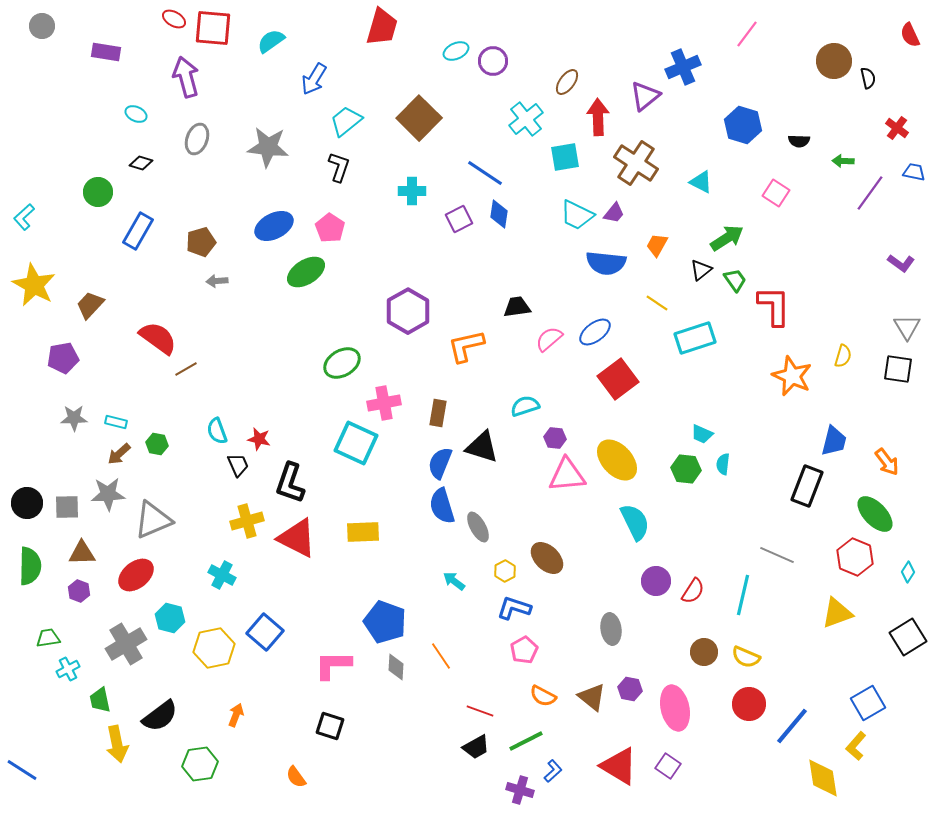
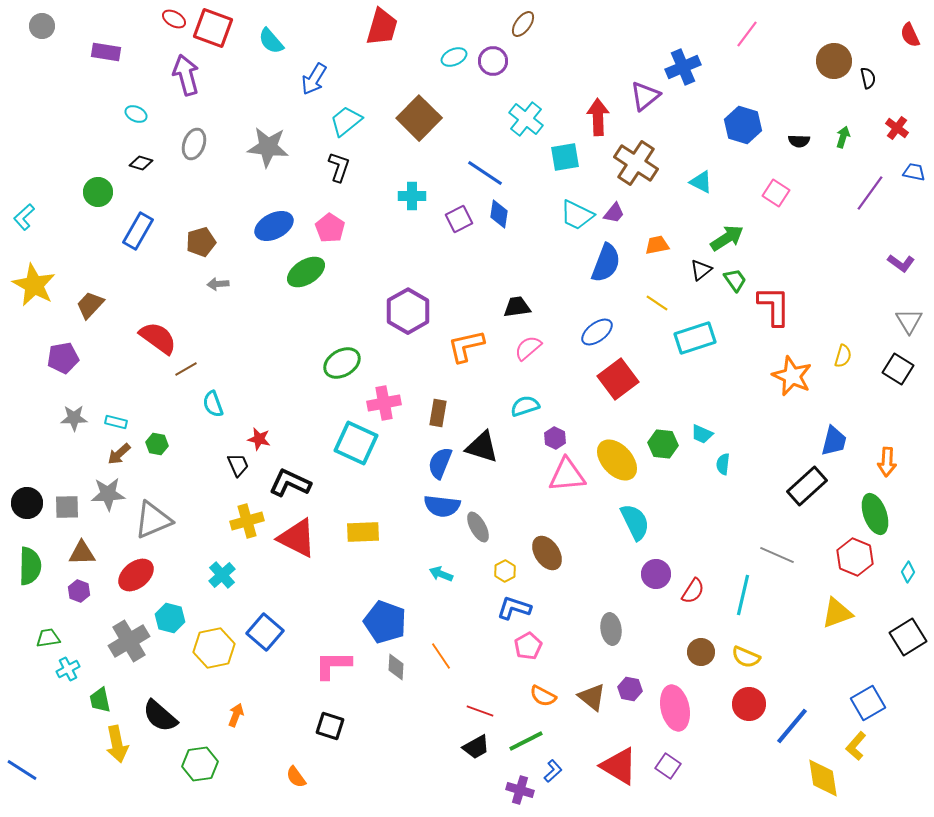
red square at (213, 28): rotated 15 degrees clockwise
cyan semicircle at (271, 41): rotated 96 degrees counterclockwise
cyan ellipse at (456, 51): moved 2 px left, 6 px down
purple arrow at (186, 77): moved 2 px up
brown ellipse at (567, 82): moved 44 px left, 58 px up
cyan cross at (526, 119): rotated 12 degrees counterclockwise
gray ellipse at (197, 139): moved 3 px left, 5 px down
green arrow at (843, 161): moved 24 px up; rotated 105 degrees clockwise
cyan cross at (412, 191): moved 5 px down
orange trapezoid at (657, 245): rotated 50 degrees clockwise
blue semicircle at (606, 263): rotated 75 degrees counterclockwise
gray arrow at (217, 281): moved 1 px right, 3 px down
gray triangle at (907, 327): moved 2 px right, 6 px up
blue ellipse at (595, 332): moved 2 px right
pink semicircle at (549, 339): moved 21 px left, 9 px down
black square at (898, 369): rotated 24 degrees clockwise
cyan semicircle at (217, 431): moved 4 px left, 27 px up
purple hexagon at (555, 438): rotated 20 degrees clockwise
orange arrow at (887, 462): rotated 40 degrees clockwise
green hexagon at (686, 469): moved 23 px left, 25 px up
black L-shape at (290, 483): rotated 96 degrees clockwise
black rectangle at (807, 486): rotated 27 degrees clockwise
blue semicircle at (442, 506): rotated 66 degrees counterclockwise
green ellipse at (875, 514): rotated 24 degrees clockwise
brown ellipse at (547, 558): moved 5 px up; rotated 12 degrees clockwise
cyan cross at (222, 575): rotated 20 degrees clockwise
cyan arrow at (454, 581): moved 13 px left, 7 px up; rotated 15 degrees counterclockwise
purple circle at (656, 581): moved 7 px up
gray cross at (126, 644): moved 3 px right, 3 px up
pink pentagon at (524, 650): moved 4 px right, 4 px up
brown circle at (704, 652): moved 3 px left
black semicircle at (160, 716): rotated 78 degrees clockwise
